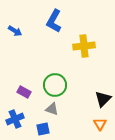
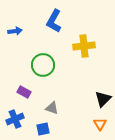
blue arrow: rotated 40 degrees counterclockwise
green circle: moved 12 px left, 20 px up
gray triangle: moved 1 px up
